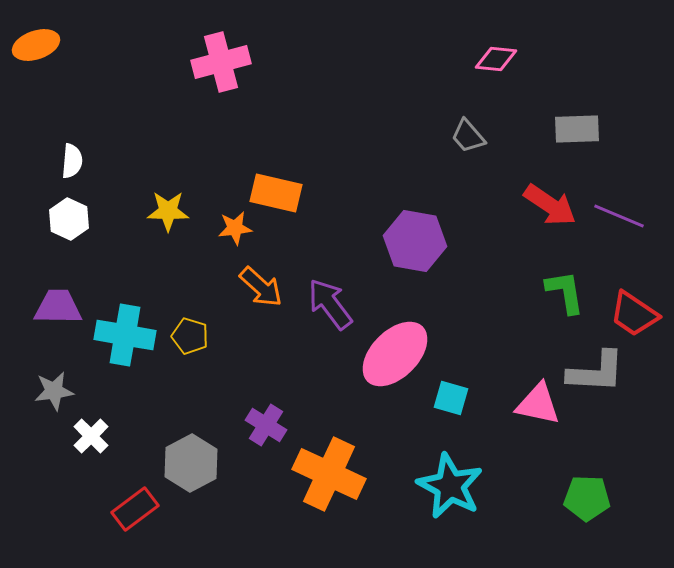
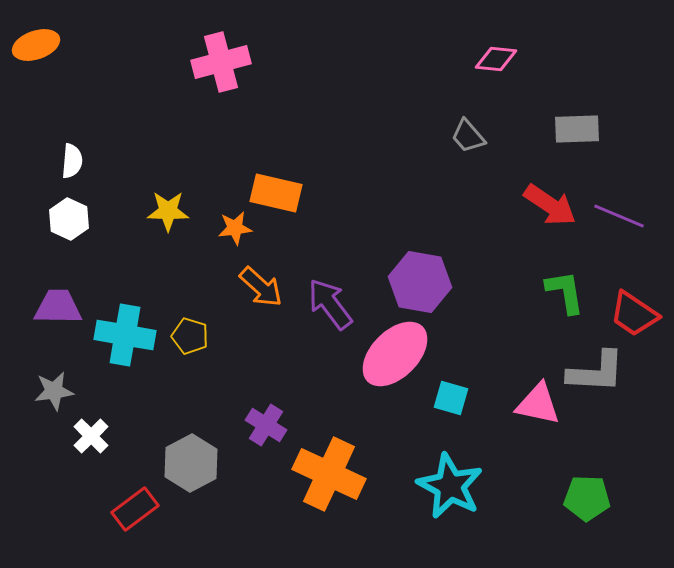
purple hexagon: moved 5 px right, 41 px down
